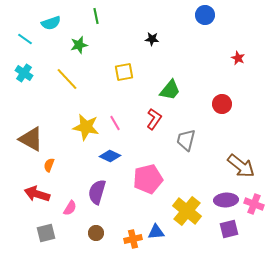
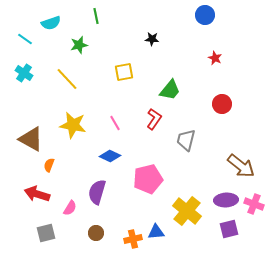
red star: moved 23 px left
yellow star: moved 13 px left, 2 px up
